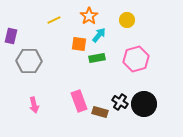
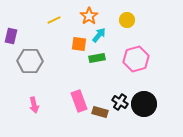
gray hexagon: moved 1 px right
